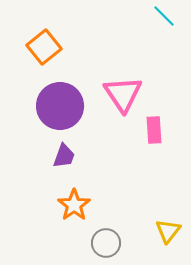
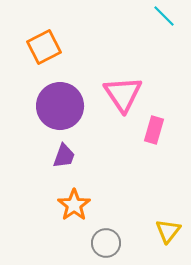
orange square: rotated 12 degrees clockwise
pink rectangle: rotated 20 degrees clockwise
